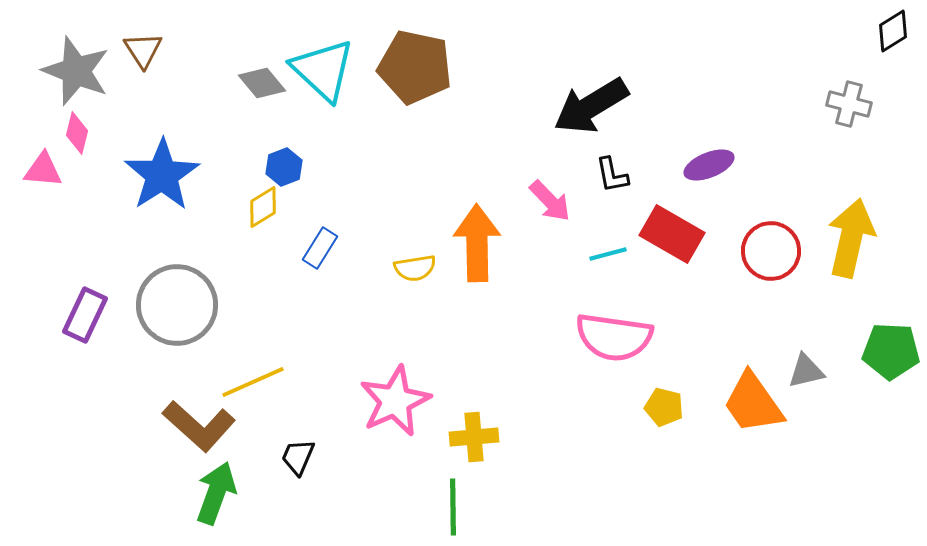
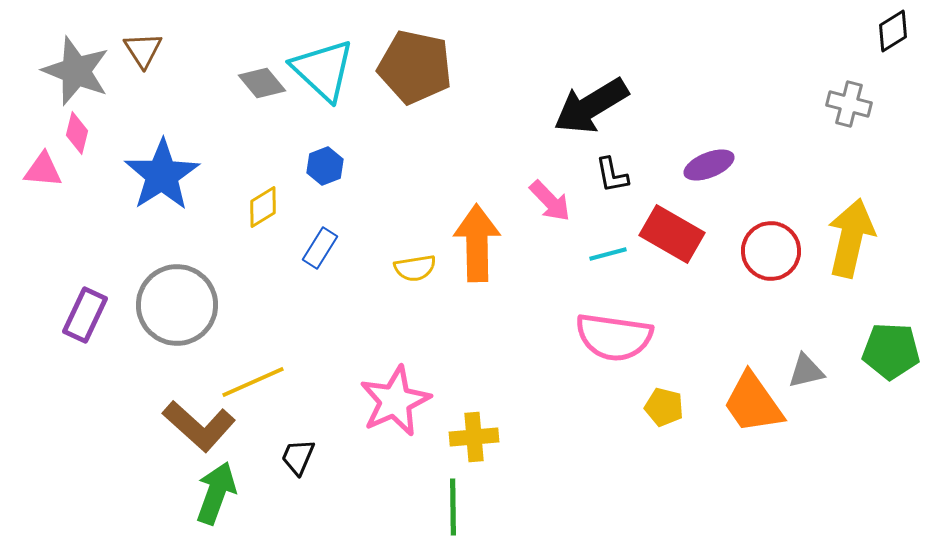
blue hexagon: moved 41 px right, 1 px up
